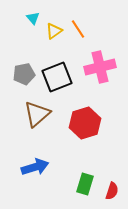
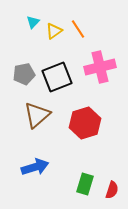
cyan triangle: moved 4 px down; rotated 24 degrees clockwise
brown triangle: moved 1 px down
red semicircle: moved 1 px up
